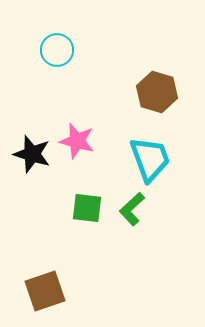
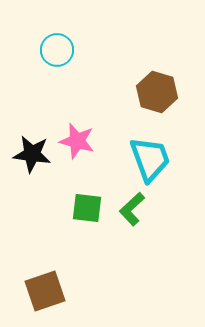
black star: rotated 9 degrees counterclockwise
